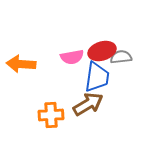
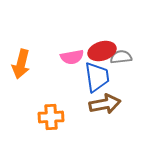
orange arrow: rotated 80 degrees counterclockwise
blue trapezoid: rotated 16 degrees counterclockwise
brown arrow: moved 17 px right; rotated 20 degrees clockwise
orange cross: moved 2 px down
